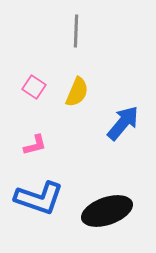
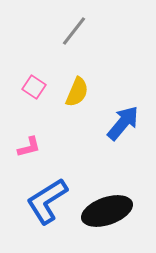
gray line: moved 2 px left; rotated 36 degrees clockwise
pink L-shape: moved 6 px left, 2 px down
blue L-shape: moved 8 px right, 3 px down; rotated 129 degrees clockwise
